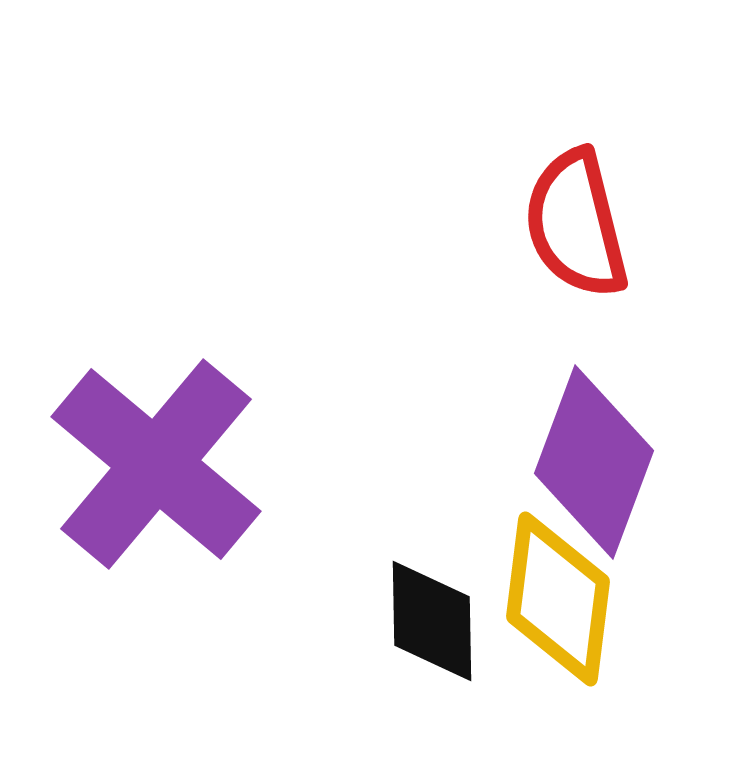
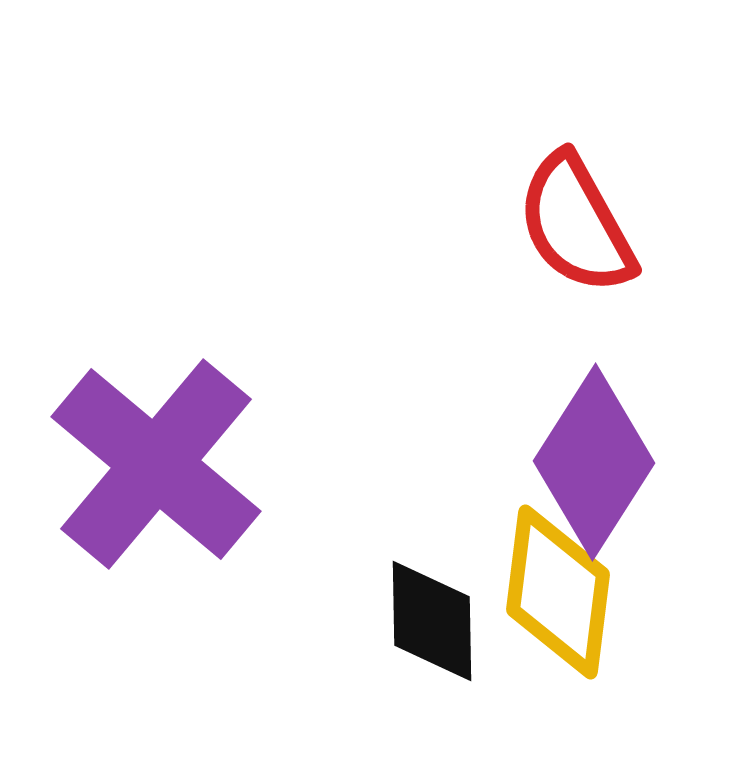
red semicircle: rotated 15 degrees counterclockwise
purple diamond: rotated 12 degrees clockwise
yellow diamond: moved 7 px up
